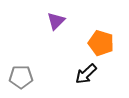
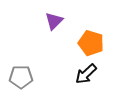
purple triangle: moved 2 px left
orange pentagon: moved 10 px left
